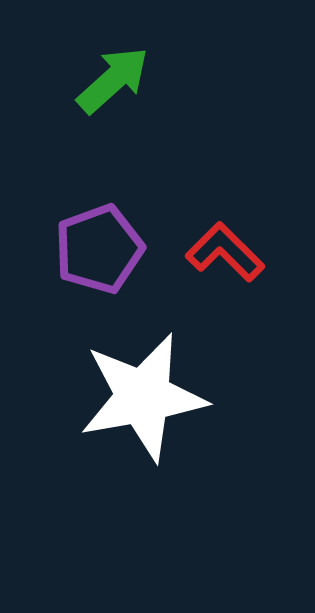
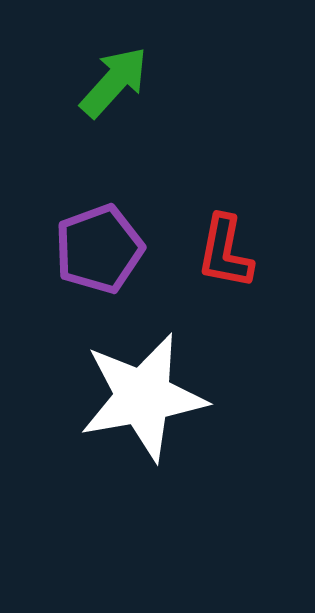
green arrow: moved 1 px right, 2 px down; rotated 6 degrees counterclockwise
red L-shape: rotated 124 degrees counterclockwise
